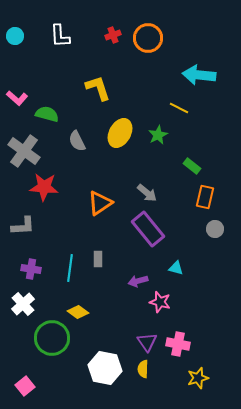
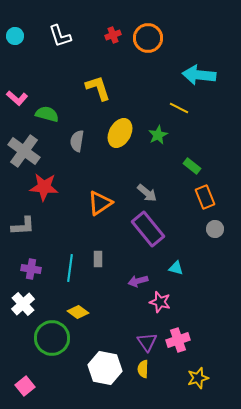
white L-shape: rotated 15 degrees counterclockwise
gray semicircle: rotated 35 degrees clockwise
orange rectangle: rotated 35 degrees counterclockwise
pink cross: moved 4 px up; rotated 30 degrees counterclockwise
